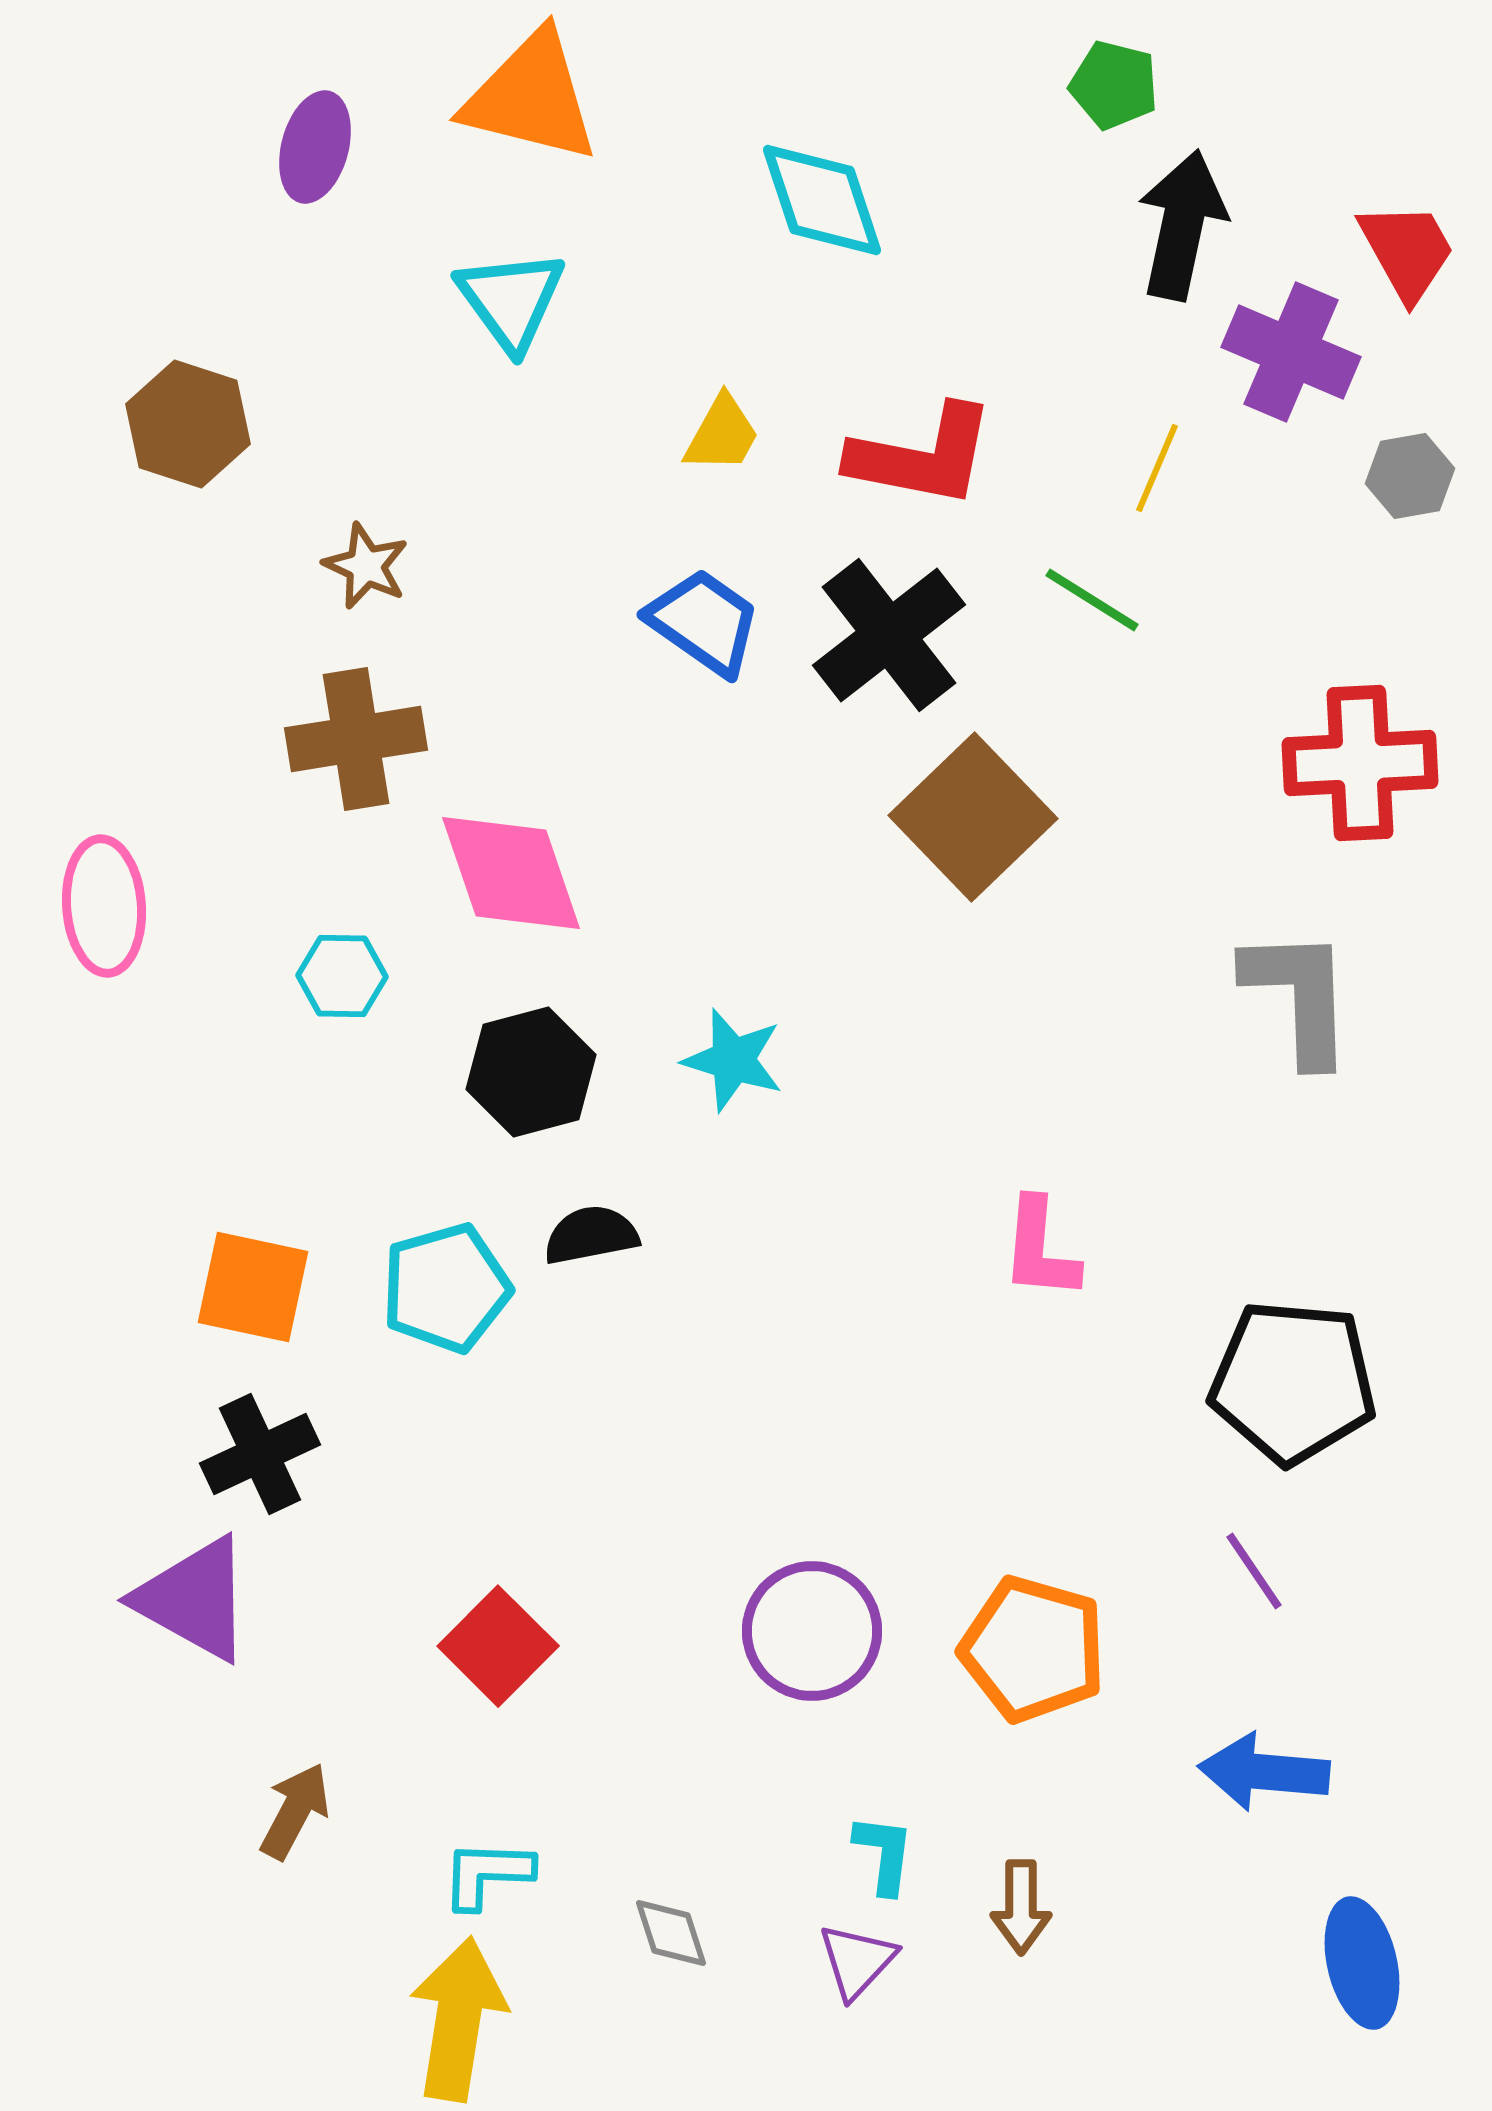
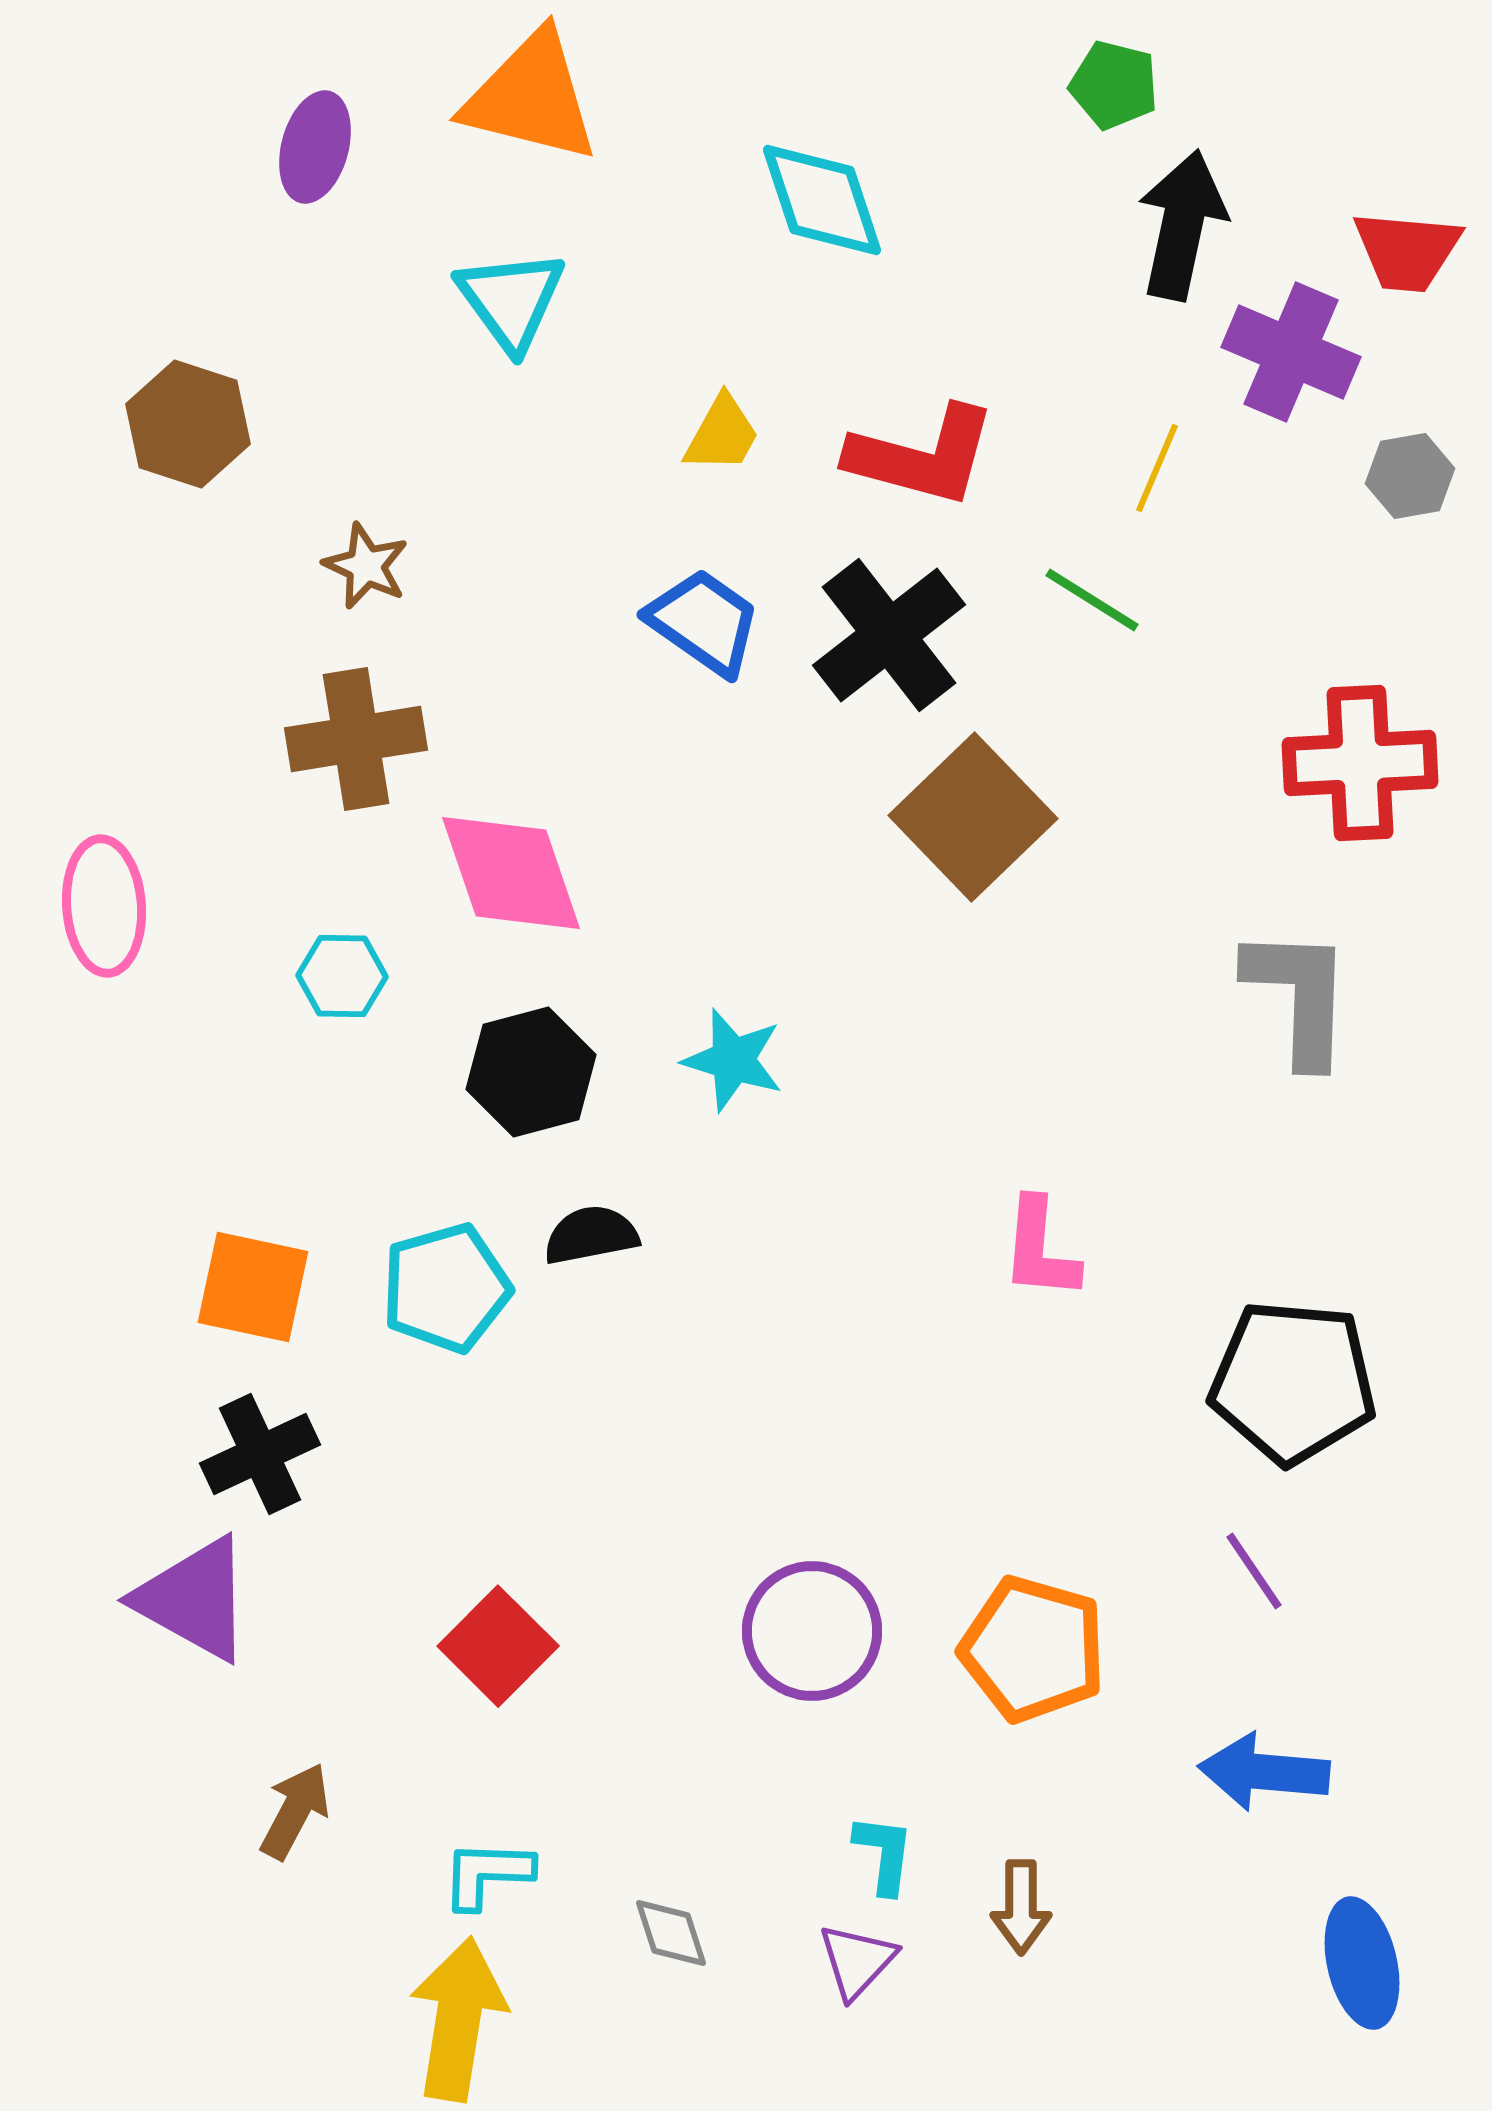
red trapezoid at (1407, 251): rotated 124 degrees clockwise
red L-shape at (922, 456): rotated 4 degrees clockwise
gray L-shape at (1299, 996): rotated 4 degrees clockwise
